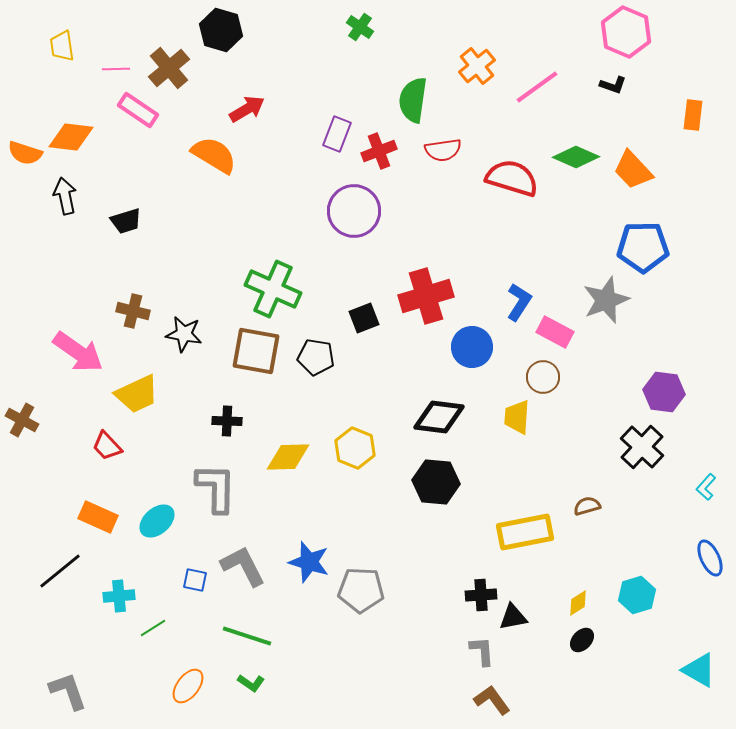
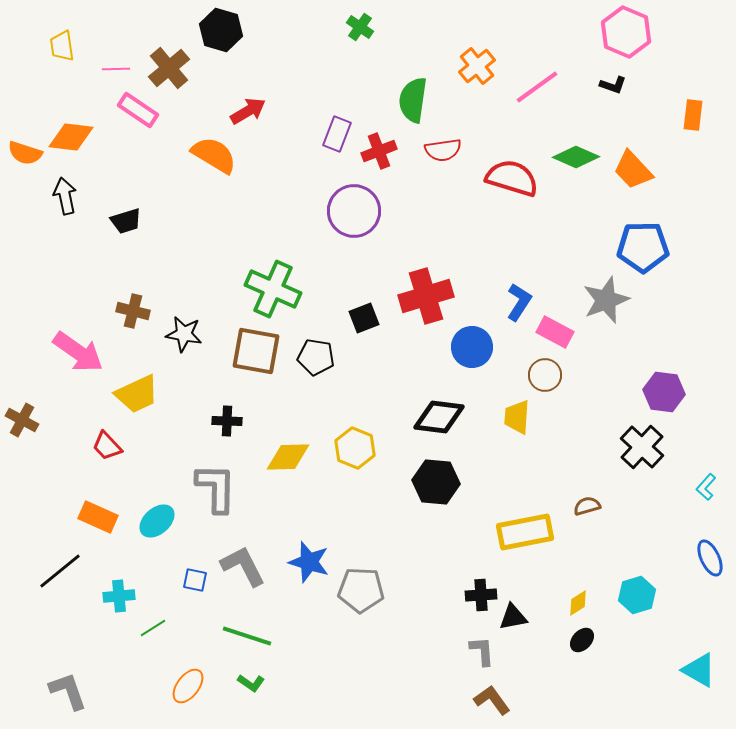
red arrow at (247, 109): moved 1 px right, 2 px down
brown circle at (543, 377): moved 2 px right, 2 px up
